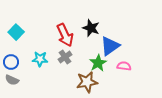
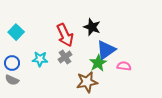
black star: moved 1 px right, 1 px up
blue triangle: moved 4 px left, 4 px down
blue circle: moved 1 px right, 1 px down
